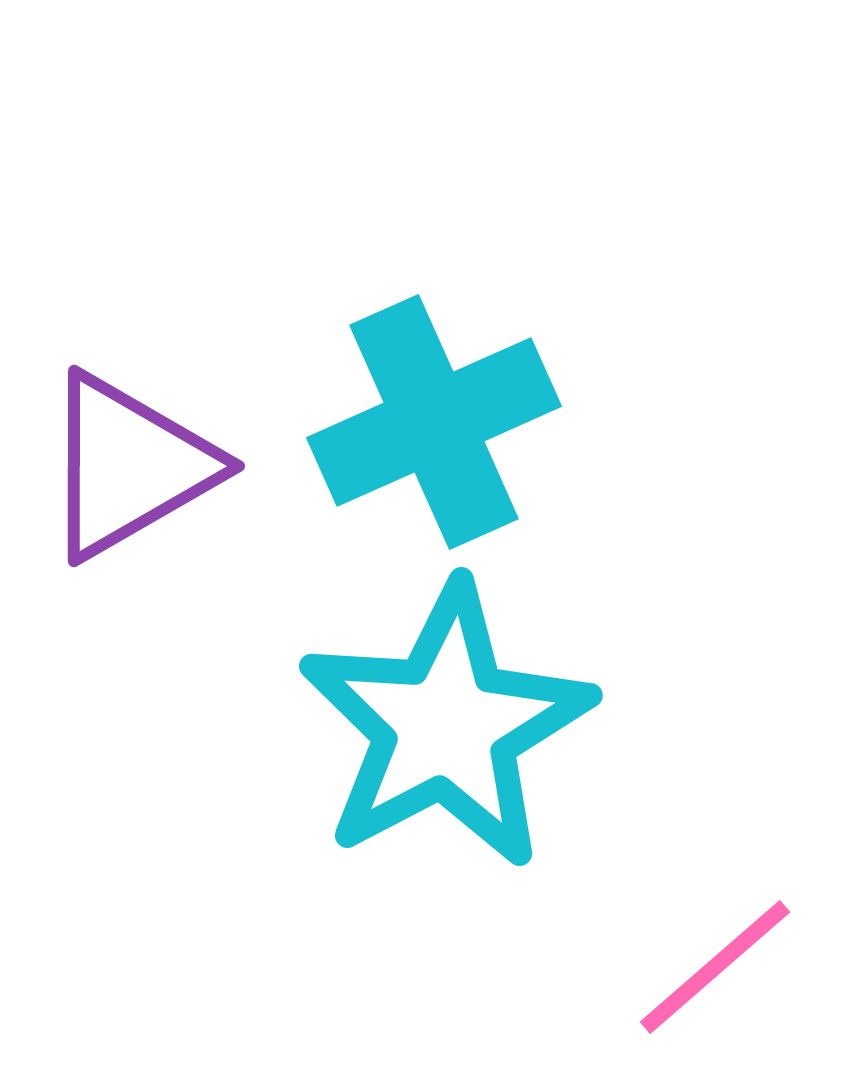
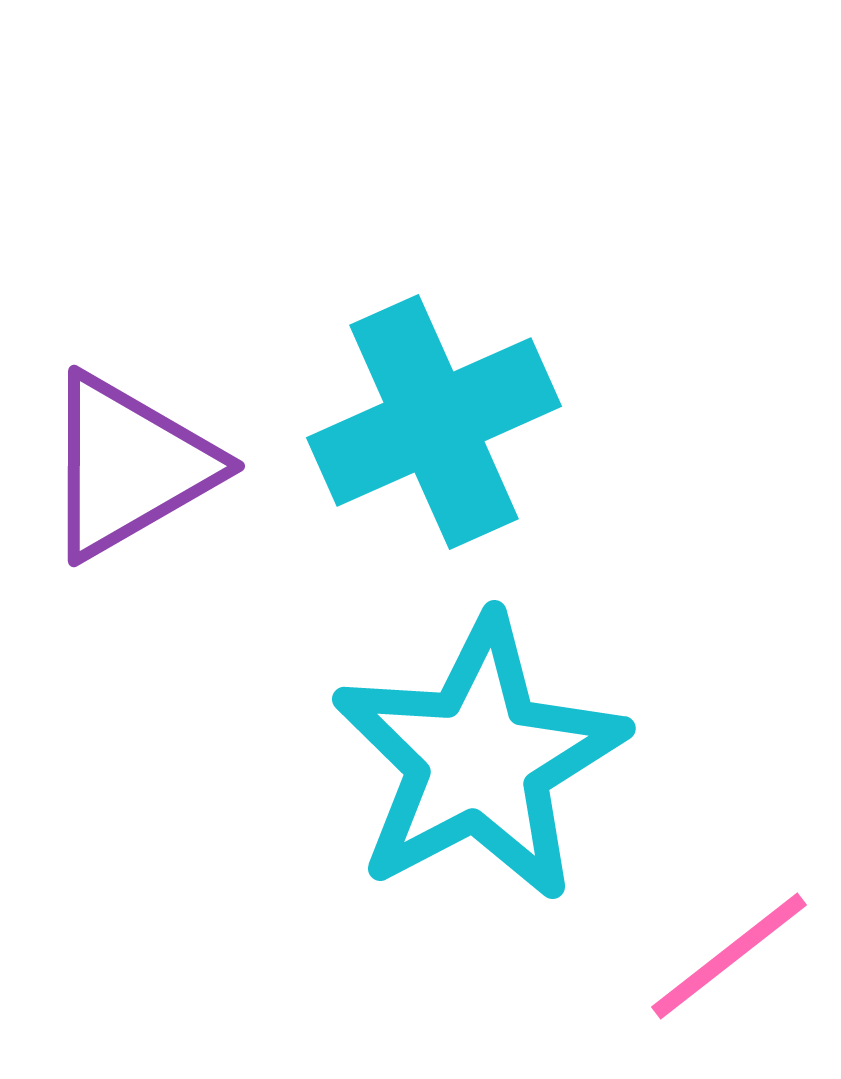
cyan star: moved 33 px right, 33 px down
pink line: moved 14 px right, 11 px up; rotated 3 degrees clockwise
